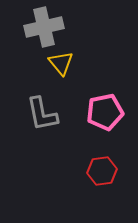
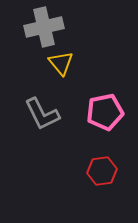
gray L-shape: rotated 15 degrees counterclockwise
